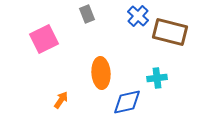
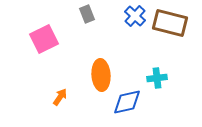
blue cross: moved 3 px left
brown rectangle: moved 9 px up
orange ellipse: moved 2 px down
orange arrow: moved 1 px left, 3 px up
